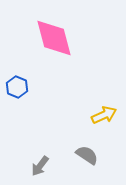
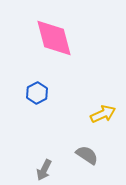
blue hexagon: moved 20 px right, 6 px down; rotated 10 degrees clockwise
yellow arrow: moved 1 px left, 1 px up
gray arrow: moved 4 px right, 4 px down; rotated 10 degrees counterclockwise
